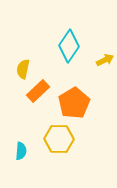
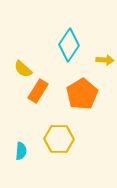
cyan diamond: moved 1 px up
yellow arrow: rotated 30 degrees clockwise
yellow semicircle: rotated 60 degrees counterclockwise
orange rectangle: rotated 15 degrees counterclockwise
orange pentagon: moved 8 px right, 9 px up
